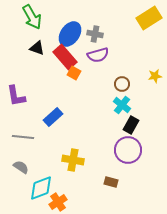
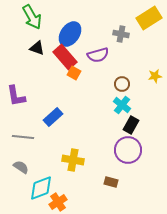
gray cross: moved 26 px right
